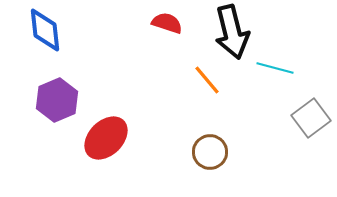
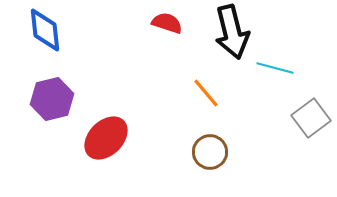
orange line: moved 1 px left, 13 px down
purple hexagon: moved 5 px left, 1 px up; rotated 9 degrees clockwise
